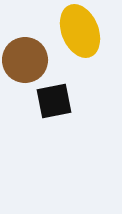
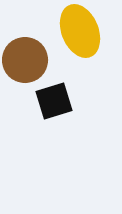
black square: rotated 6 degrees counterclockwise
